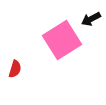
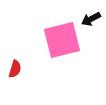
pink square: rotated 18 degrees clockwise
